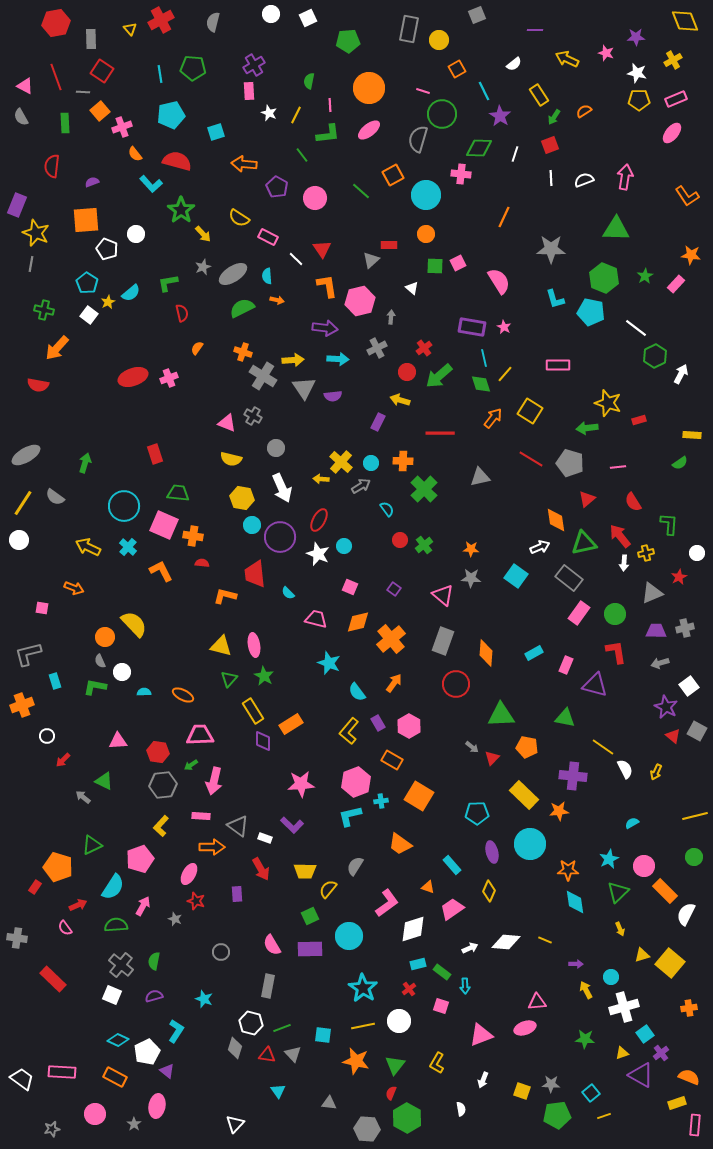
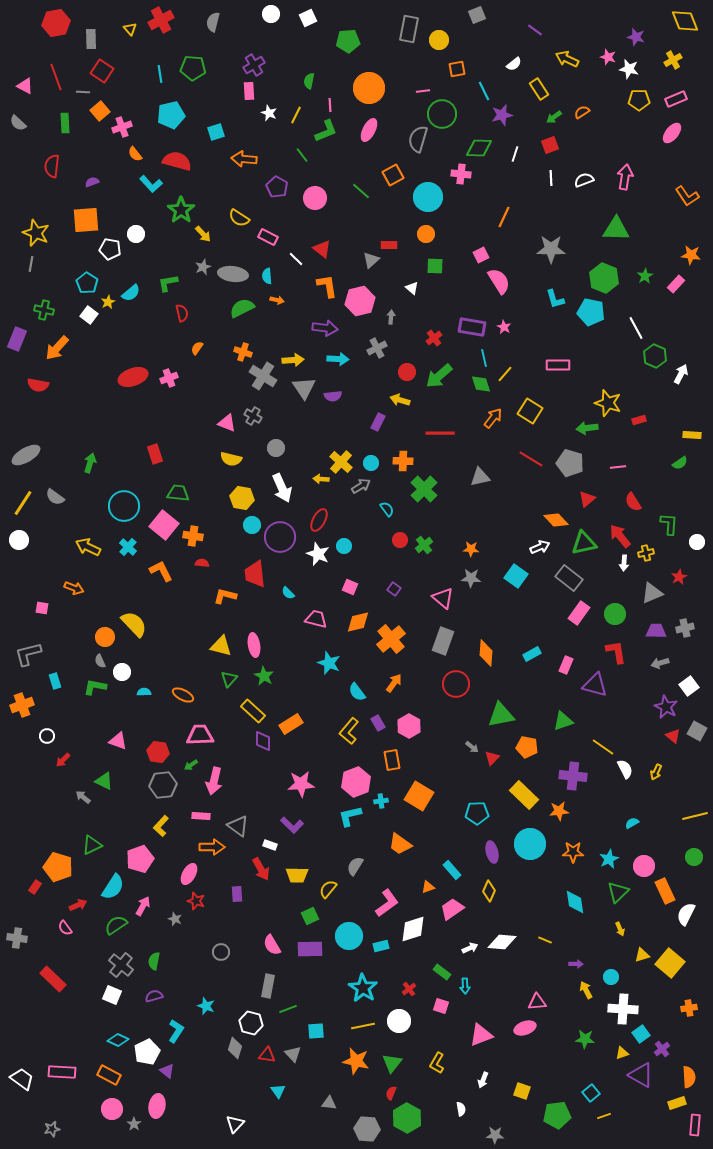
purple line at (535, 30): rotated 35 degrees clockwise
purple star at (636, 37): rotated 18 degrees clockwise
pink star at (606, 53): moved 2 px right, 4 px down
orange square at (457, 69): rotated 18 degrees clockwise
white star at (637, 73): moved 8 px left, 4 px up
pink line at (423, 91): rotated 24 degrees counterclockwise
yellow rectangle at (539, 95): moved 6 px up
orange semicircle at (584, 111): moved 2 px left, 1 px down
purple star at (500, 116): moved 2 px right, 1 px up; rotated 25 degrees clockwise
gray semicircle at (21, 117): moved 3 px left, 6 px down; rotated 18 degrees counterclockwise
green arrow at (554, 117): rotated 21 degrees clockwise
pink ellipse at (369, 130): rotated 25 degrees counterclockwise
green L-shape at (328, 134): moved 2 px left, 3 px up; rotated 15 degrees counterclockwise
orange arrow at (244, 164): moved 5 px up
cyan circle at (426, 195): moved 2 px right, 2 px down
purple rectangle at (17, 205): moved 134 px down
white pentagon at (107, 249): moved 3 px right; rotated 10 degrees counterclockwise
red triangle at (322, 249): rotated 18 degrees counterclockwise
pink square at (458, 263): moved 23 px right, 8 px up
gray ellipse at (233, 274): rotated 40 degrees clockwise
white line at (636, 328): rotated 25 degrees clockwise
red cross at (424, 348): moved 10 px right, 10 px up
green hexagon at (655, 356): rotated 10 degrees counterclockwise
green arrow at (85, 463): moved 5 px right
orange diamond at (556, 520): rotated 35 degrees counterclockwise
pink square at (164, 525): rotated 16 degrees clockwise
white circle at (697, 553): moved 11 px up
pink triangle at (443, 595): moved 3 px down
cyan rectangle at (534, 653): moved 2 px left, 1 px down
yellow rectangle at (253, 711): rotated 15 degrees counterclockwise
green triangle at (501, 715): rotated 8 degrees counterclockwise
green triangle at (565, 718): moved 2 px left, 3 px down; rotated 30 degrees counterclockwise
pink triangle at (118, 741): rotated 24 degrees clockwise
orange rectangle at (392, 760): rotated 50 degrees clockwise
white rectangle at (265, 838): moved 5 px right, 7 px down
cyan rectangle at (452, 865): moved 5 px down
orange star at (568, 870): moved 5 px right, 18 px up
yellow trapezoid at (305, 871): moved 8 px left, 4 px down
orange triangle at (428, 887): rotated 40 degrees counterclockwise
orange rectangle at (665, 891): rotated 20 degrees clockwise
green semicircle at (116, 925): rotated 30 degrees counterclockwise
white diamond at (506, 942): moved 4 px left
cyan rectangle at (418, 964): moved 37 px left, 18 px up
cyan star at (204, 999): moved 2 px right, 7 px down
white cross at (624, 1007): moved 1 px left, 2 px down; rotated 20 degrees clockwise
green line at (282, 1028): moved 6 px right, 19 px up
cyan square at (645, 1034): moved 4 px left
cyan square at (323, 1035): moved 7 px left, 4 px up; rotated 12 degrees counterclockwise
purple cross at (661, 1053): moved 1 px right, 4 px up
green triangle at (395, 1065): moved 3 px left, 2 px up
orange rectangle at (115, 1077): moved 6 px left, 2 px up
orange semicircle at (689, 1077): rotated 65 degrees clockwise
gray star at (551, 1084): moved 56 px left, 51 px down
pink circle at (95, 1114): moved 17 px right, 5 px up
